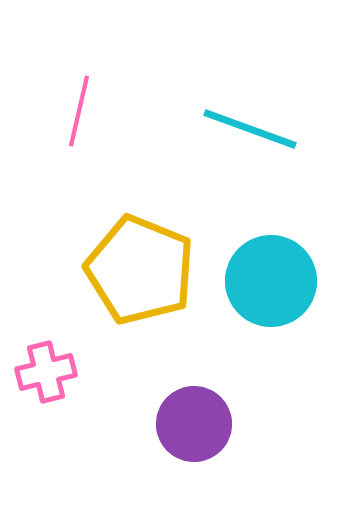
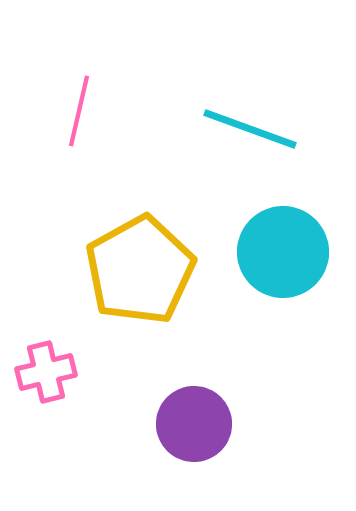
yellow pentagon: rotated 21 degrees clockwise
cyan circle: moved 12 px right, 29 px up
